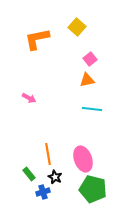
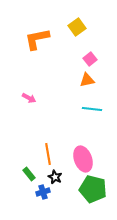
yellow square: rotated 12 degrees clockwise
